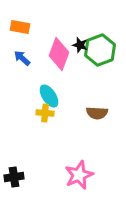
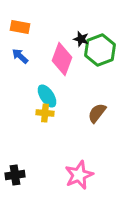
black star: moved 1 px right, 6 px up
pink diamond: moved 3 px right, 5 px down
blue arrow: moved 2 px left, 2 px up
cyan ellipse: moved 2 px left
brown semicircle: rotated 125 degrees clockwise
black cross: moved 1 px right, 2 px up
